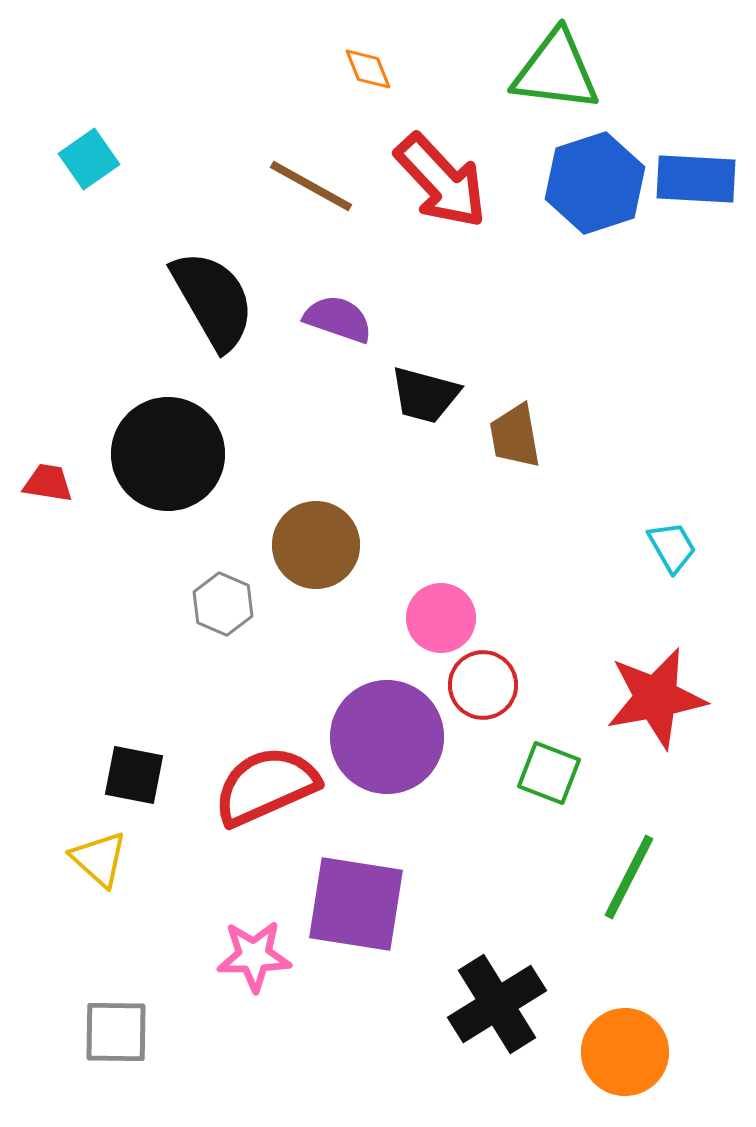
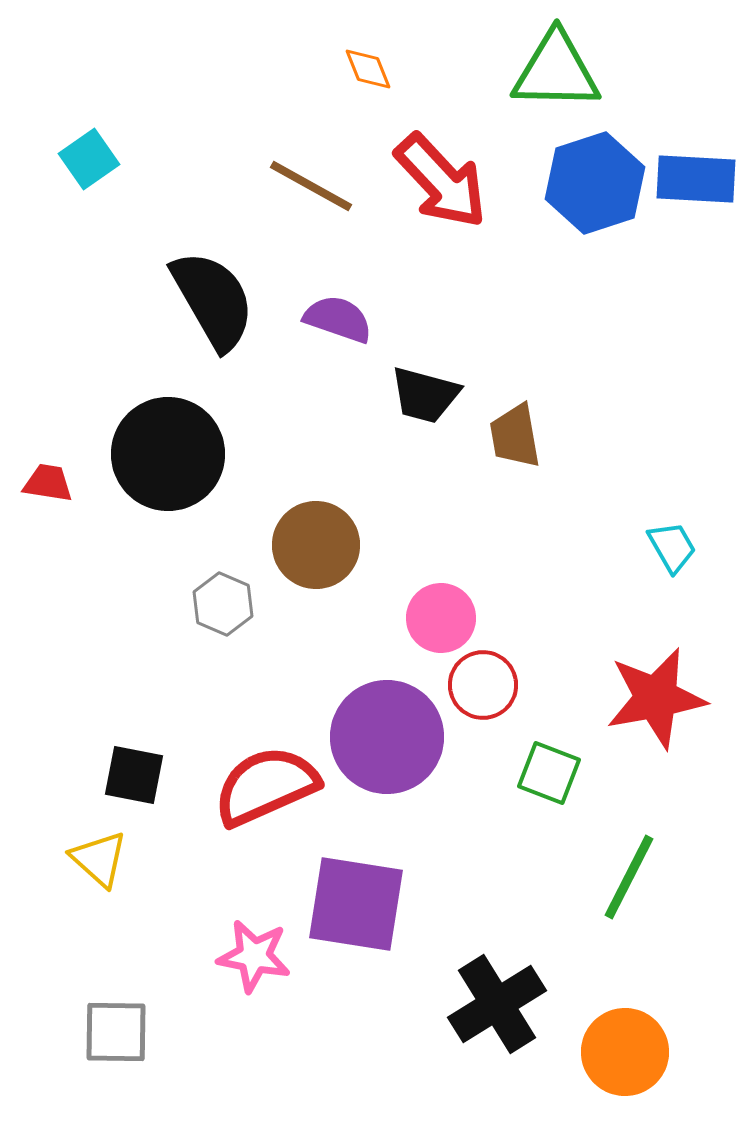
green triangle: rotated 6 degrees counterclockwise
pink star: rotated 12 degrees clockwise
